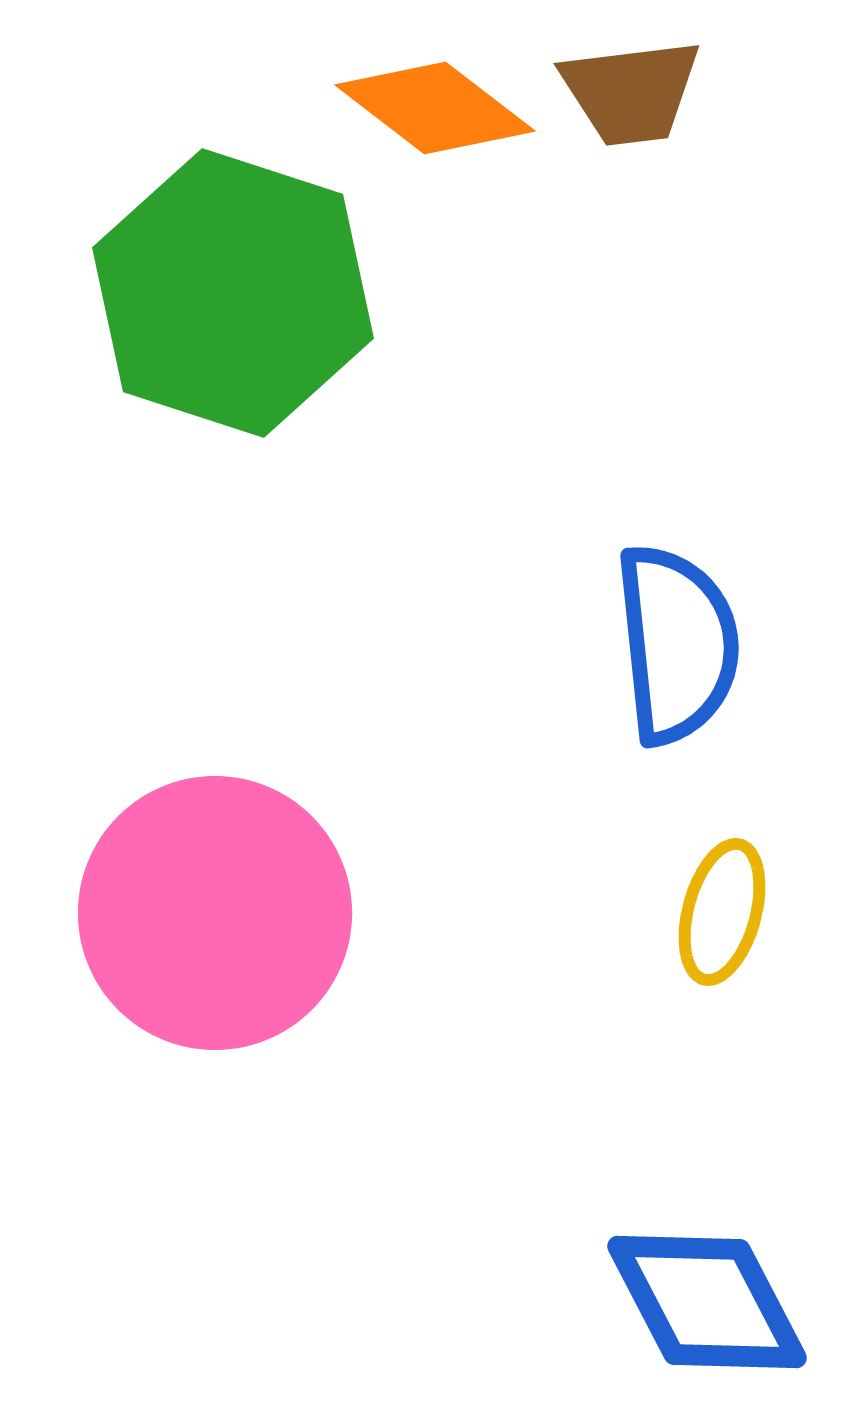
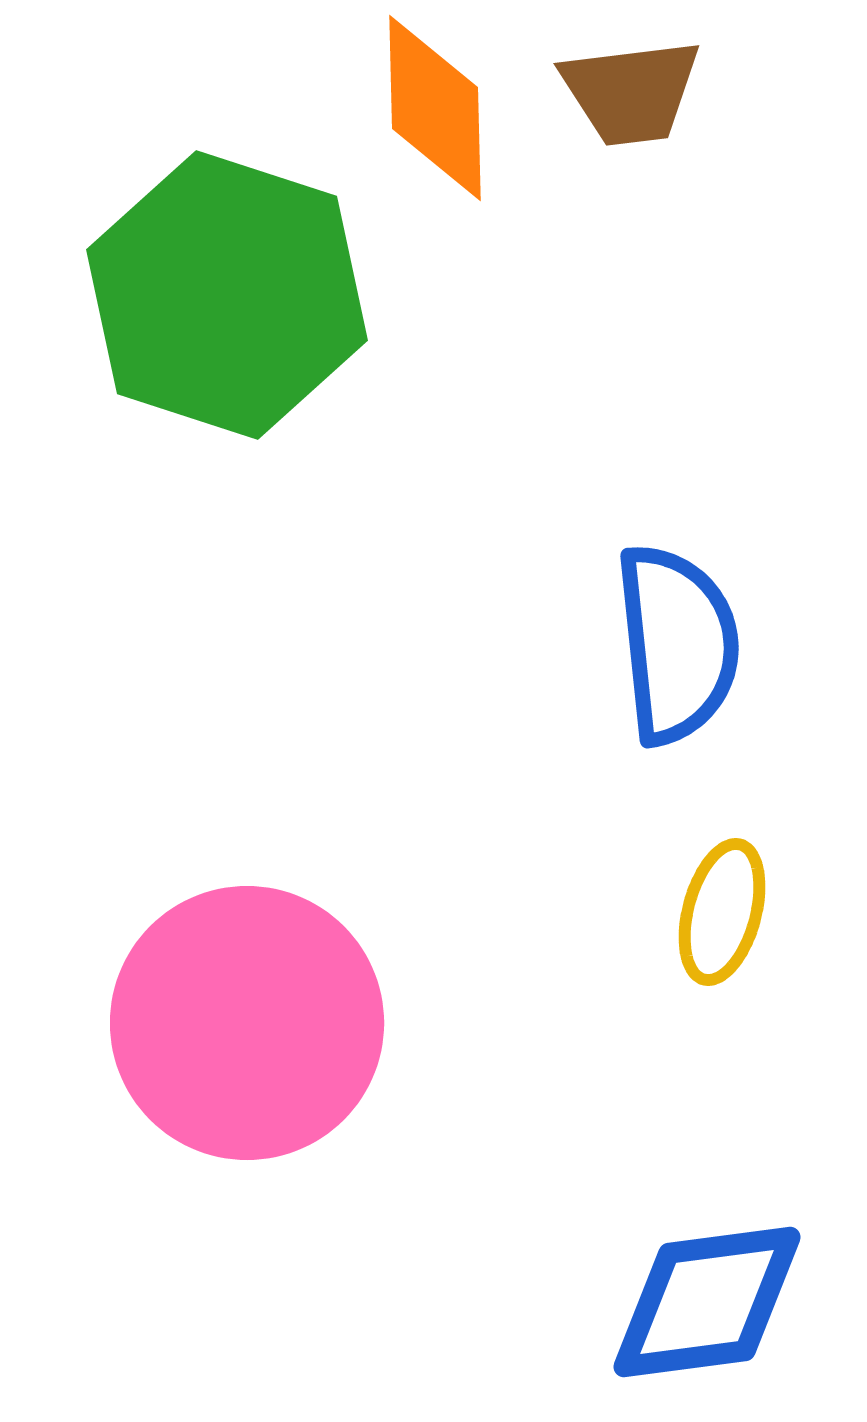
orange diamond: rotated 51 degrees clockwise
green hexagon: moved 6 px left, 2 px down
pink circle: moved 32 px right, 110 px down
blue diamond: rotated 70 degrees counterclockwise
